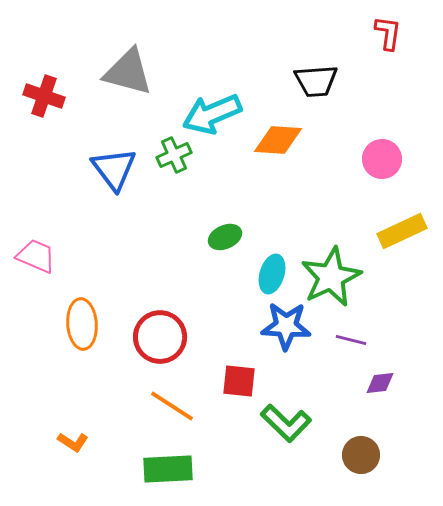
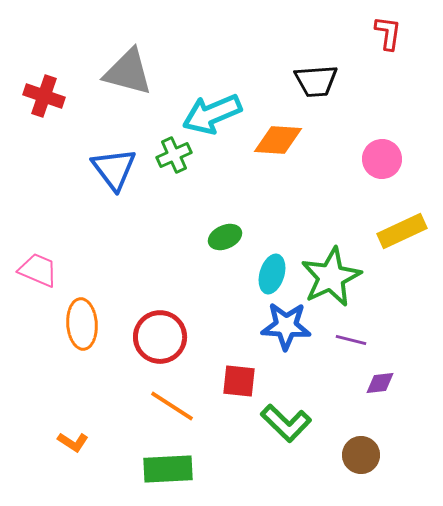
pink trapezoid: moved 2 px right, 14 px down
